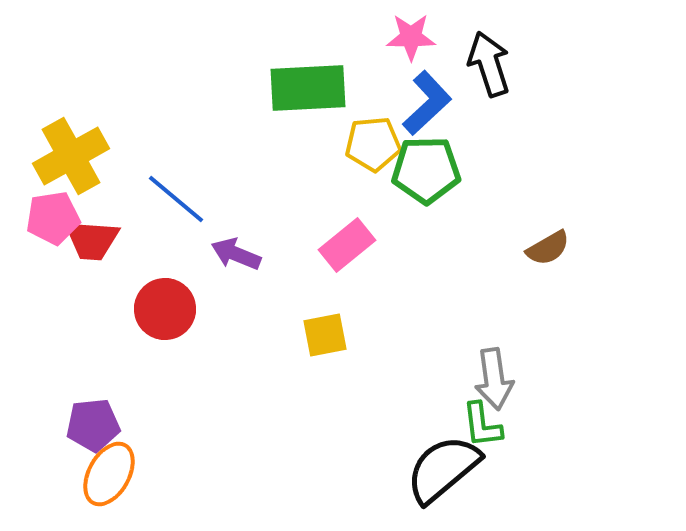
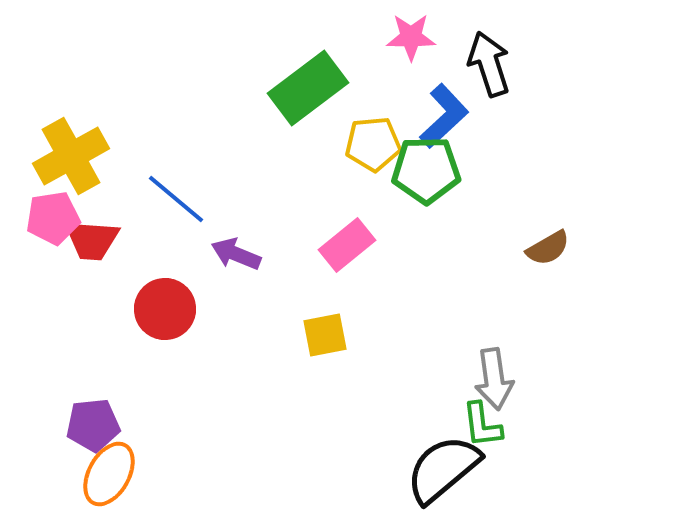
green rectangle: rotated 34 degrees counterclockwise
blue L-shape: moved 17 px right, 13 px down
